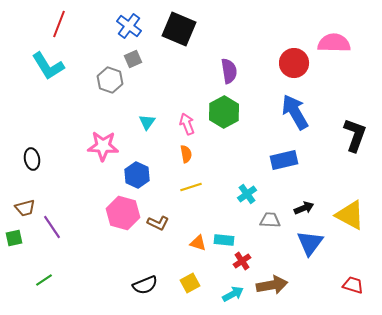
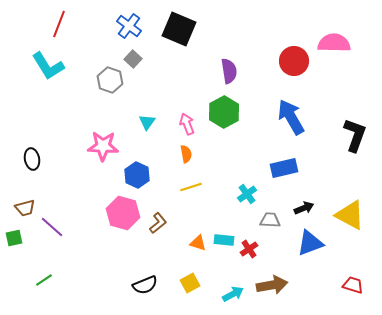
gray square: rotated 24 degrees counterclockwise
red circle: moved 2 px up
blue arrow: moved 4 px left, 5 px down
blue rectangle: moved 8 px down
brown L-shape: rotated 65 degrees counterclockwise
purple line: rotated 15 degrees counterclockwise
blue triangle: rotated 32 degrees clockwise
red cross: moved 7 px right, 12 px up
